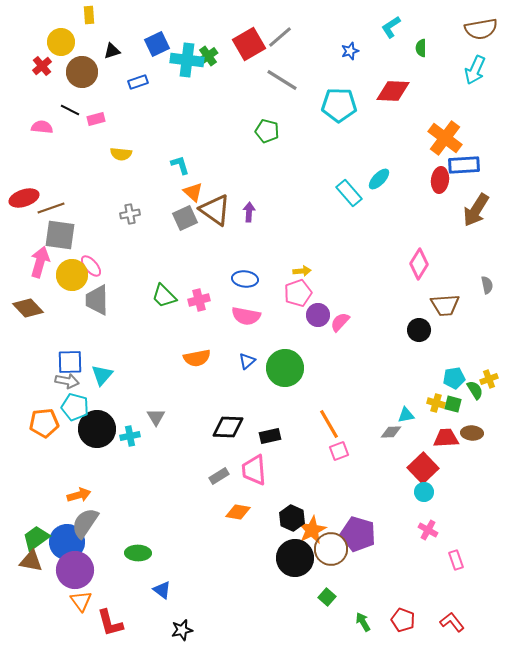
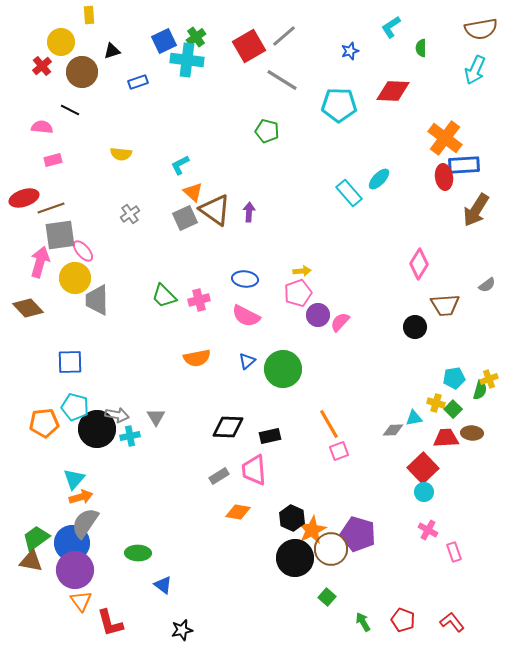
gray line at (280, 37): moved 4 px right, 1 px up
blue square at (157, 44): moved 7 px right, 3 px up
red square at (249, 44): moved 2 px down
green cross at (208, 56): moved 12 px left, 19 px up
pink rectangle at (96, 119): moved 43 px left, 41 px down
cyan L-shape at (180, 165): rotated 100 degrees counterclockwise
red ellipse at (440, 180): moved 4 px right, 3 px up; rotated 15 degrees counterclockwise
gray cross at (130, 214): rotated 24 degrees counterclockwise
gray square at (60, 235): rotated 16 degrees counterclockwise
pink ellipse at (91, 266): moved 8 px left, 15 px up
yellow circle at (72, 275): moved 3 px right, 3 px down
gray semicircle at (487, 285): rotated 66 degrees clockwise
pink semicircle at (246, 316): rotated 16 degrees clockwise
black circle at (419, 330): moved 4 px left, 3 px up
green circle at (285, 368): moved 2 px left, 1 px down
cyan triangle at (102, 375): moved 28 px left, 104 px down
gray arrow at (67, 381): moved 50 px right, 34 px down
green semicircle at (475, 390): moved 5 px right; rotated 48 degrees clockwise
green square at (453, 404): moved 5 px down; rotated 30 degrees clockwise
cyan triangle at (406, 415): moved 8 px right, 3 px down
gray diamond at (391, 432): moved 2 px right, 2 px up
orange arrow at (79, 495): moved 2 px right, 2 px down
blue circle at (67, 542): moved 5 px right, 1 px down
pink rectangle at (456, 560): moved 2 px left, 8 px up
blue triangle at (162, 590): moved 1 px right, 5 px up
